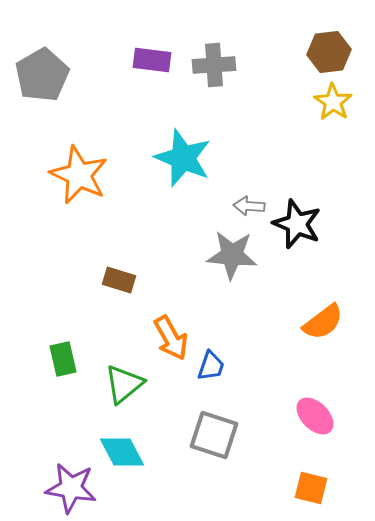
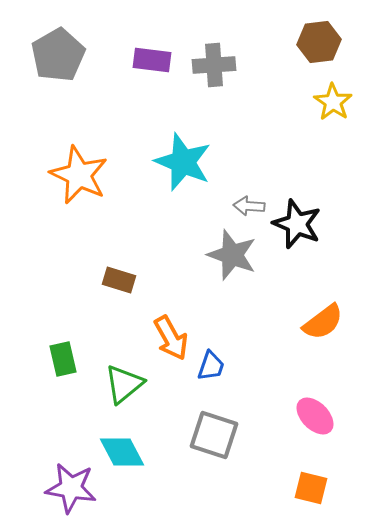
brown hexagon: moved 10 px left, 10 px up
gray pentagon: moved 16 px right, 20 px up
cyan star: moved 4 px down
gray star: rotated 15 degrees clockwise
